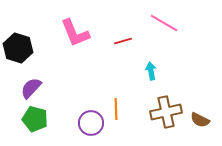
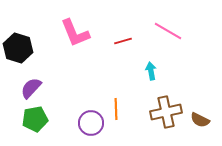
pink line: moved 4 px right, 8 px down
green pentagon: rotated 25 degrees counterclockwise
